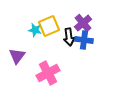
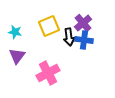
cyan star: moved 20 px left, 2 px down
